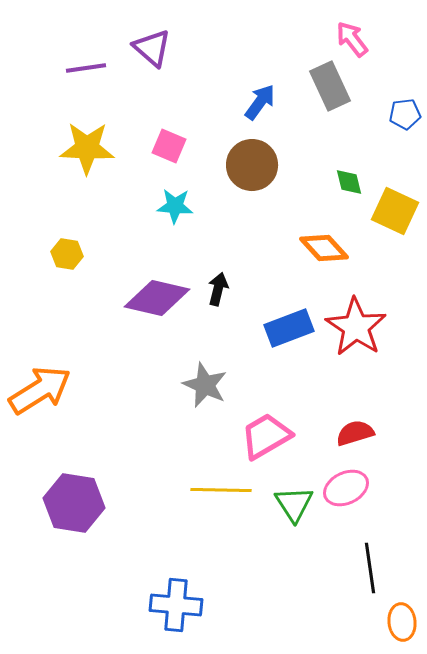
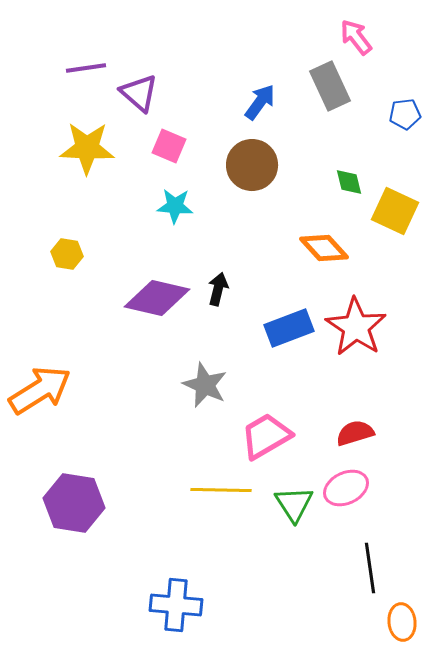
pink arrow: moved 4 px right, 2 px up
purple triangle: moved 13 px left, 45 px down
